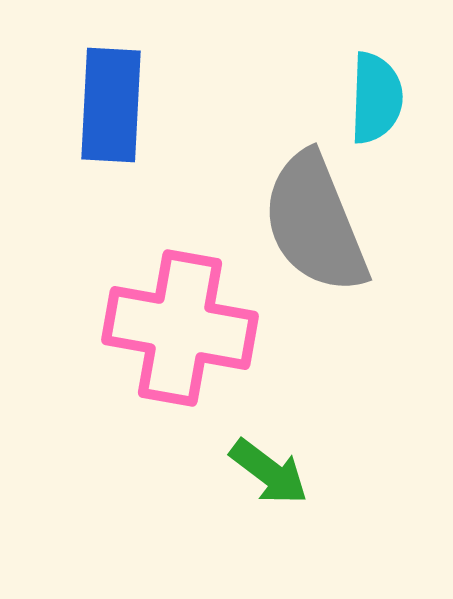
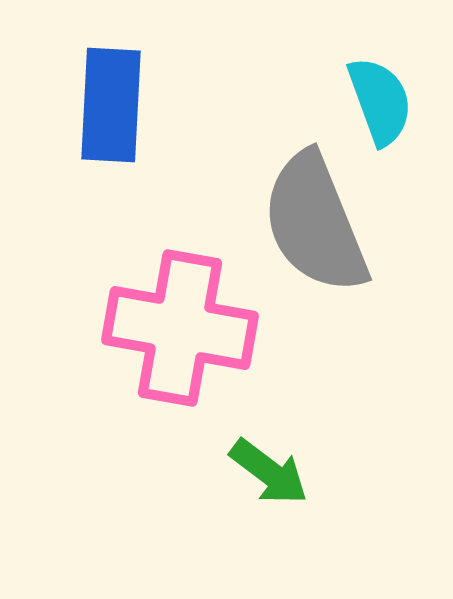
cyan semicircle: moved 4 px right, 3 px down; rotated 22 degrees counterclockwise
